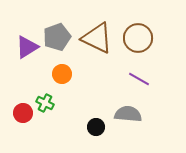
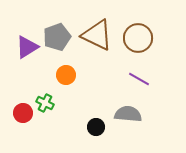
brown triangle: moved 3 px up
orange circle: moved 4 px right, 1 px down
